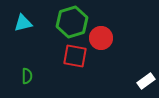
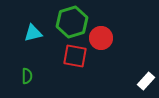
cyan triangle: moved 10 px right, 10 px down
white rectangle: rotated 12 degrees counterclockwise
